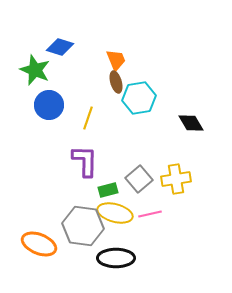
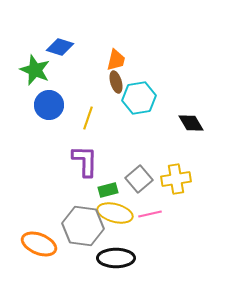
orange trapezoid: rotated 35 degrees clockwise
